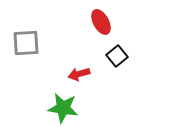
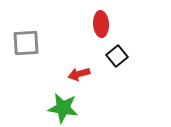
red ellipse: moved 2 px down; rotated 25 degrees clockwise
